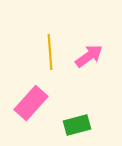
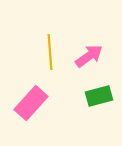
green rectangle: moved 22 px right, 29 px up
